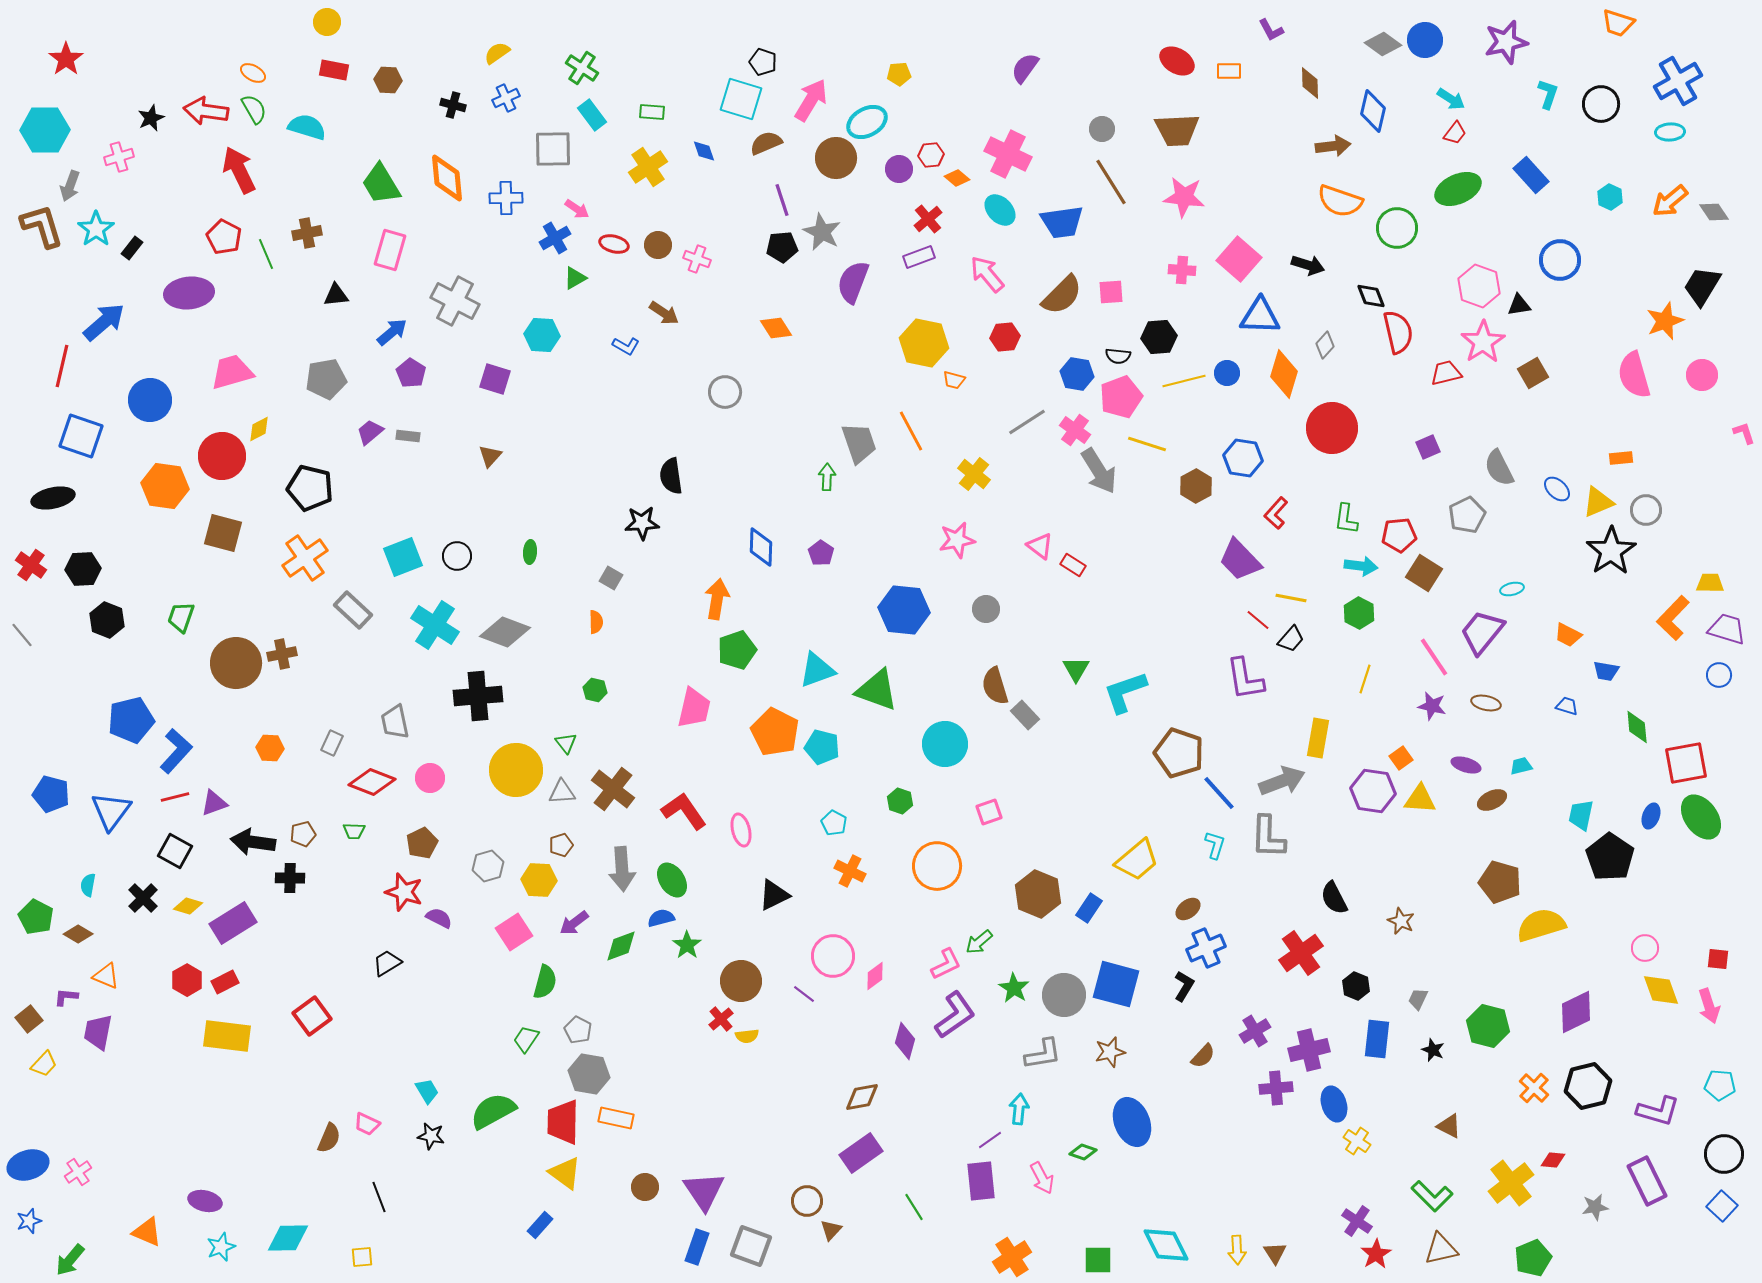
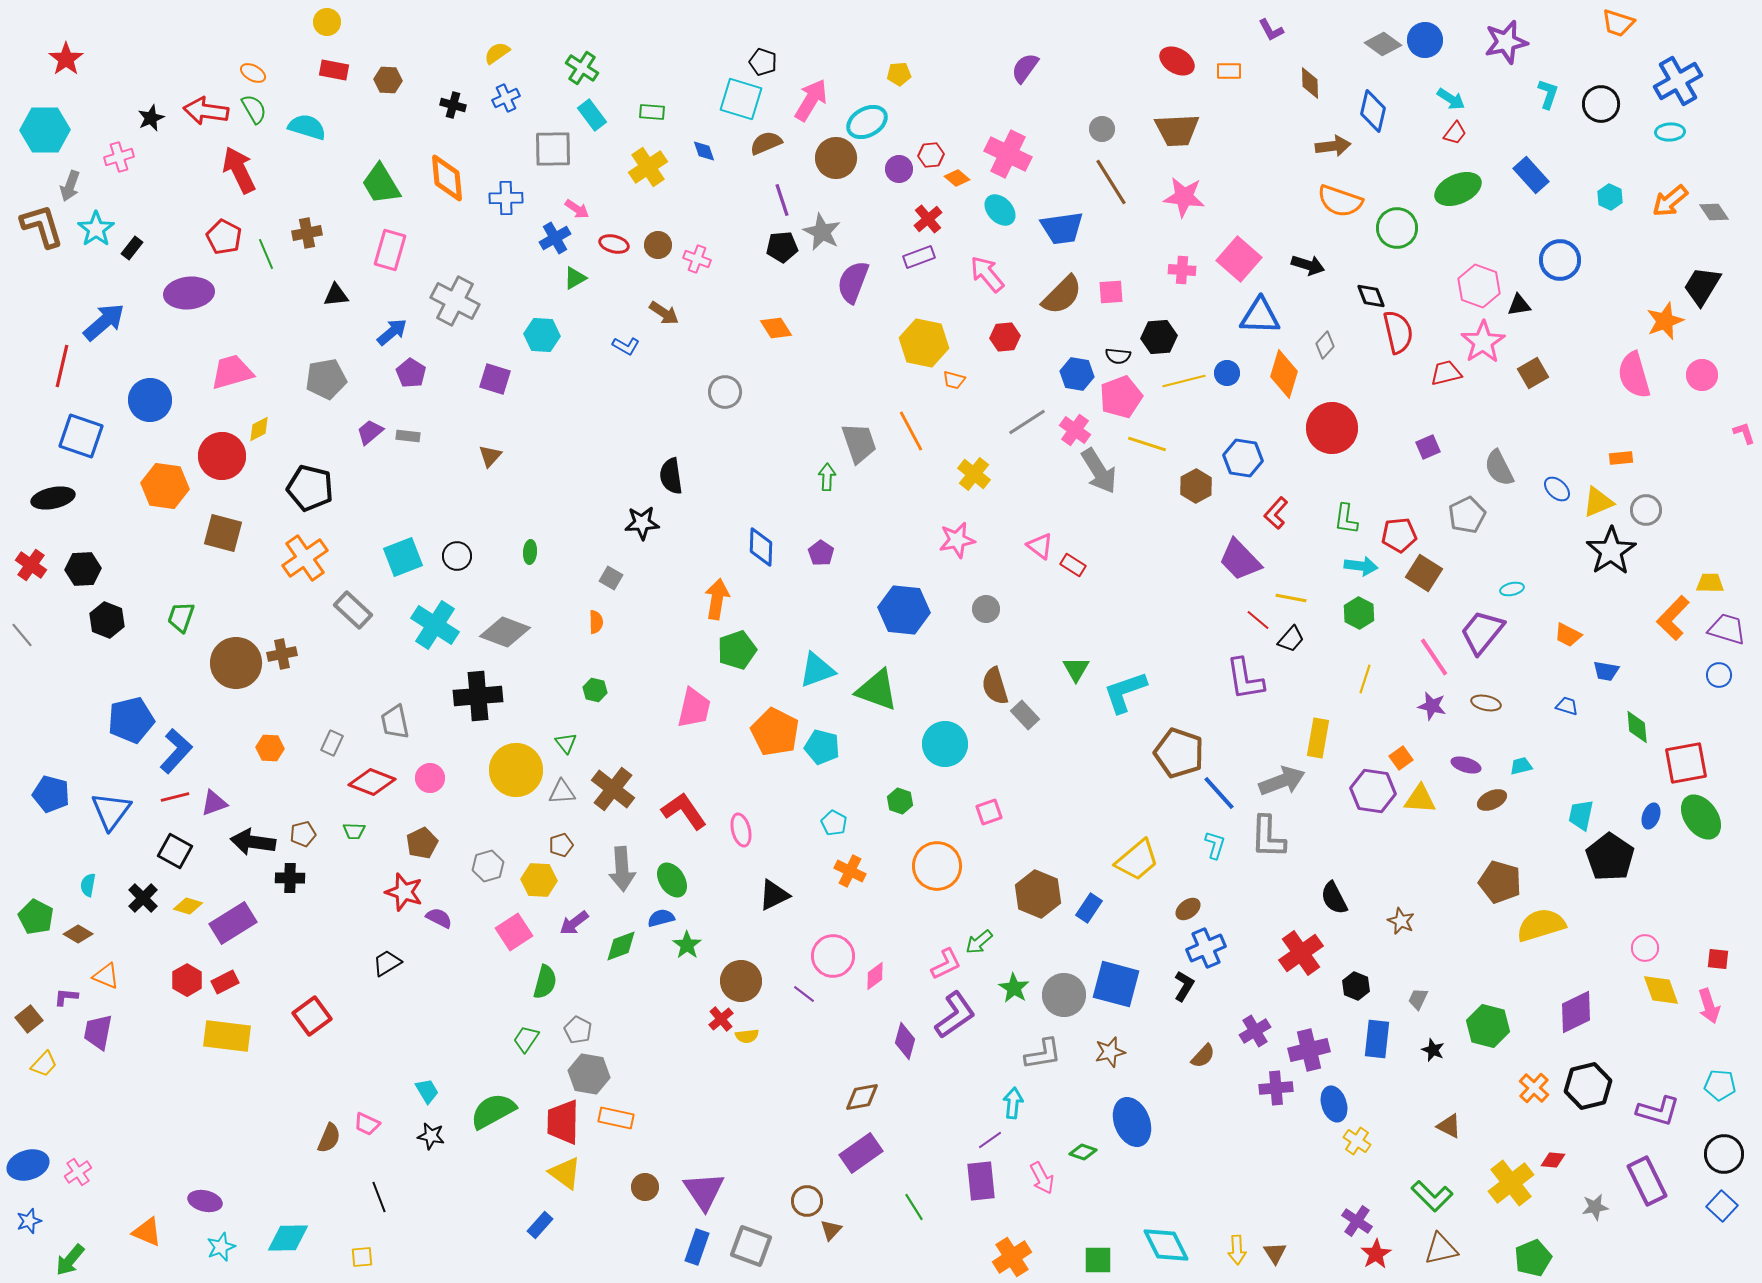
blue trapezoid at (1062, 222): moved 6 px down
cyan arrow at (1019, 1109): moved 6 px left, 6 px up
